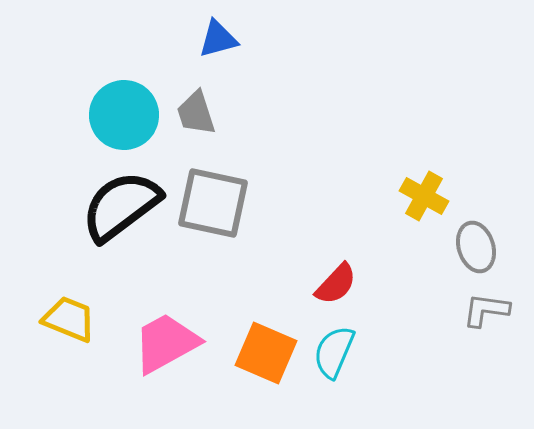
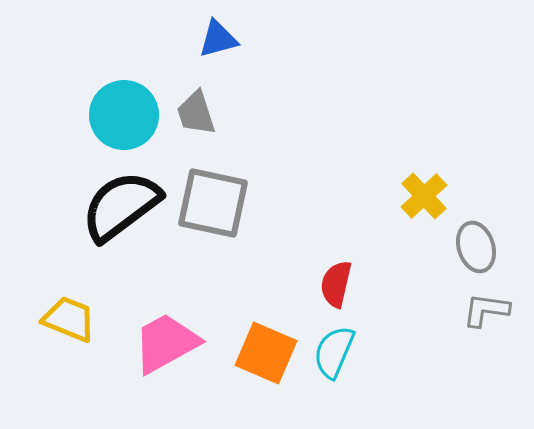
yellow cross: rotated 18 degrees clockwise
red semicircle: rotated 150 degrees clockwise
